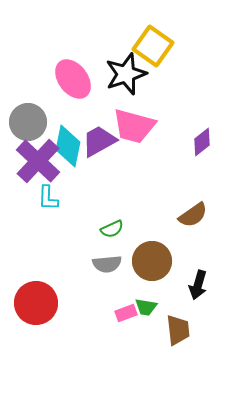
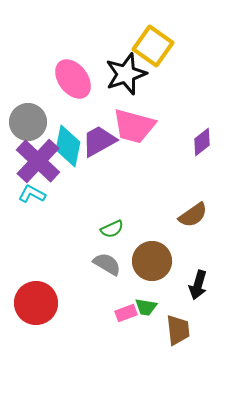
cyan L-shape: moved 16 px left, 4 px up; rotated 116 degrees clockwise
gray semicircle: rotated 144 degrees counterclockwise
